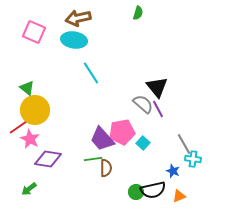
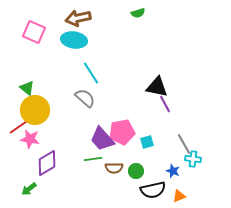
green semicircle: rotated 56 degrees clockwise
black triangle: rotated 40 degrees counterclockwise
gray semicircle: moved 58 px left, 6 px up
purple line: moved 7 px right, 5 px up
pink star: rotated 18 degrees counterclockwise
cyan square: moved 4 px right, 1 px up; rotated 32 degrees clockwise
purple diamond: moved 1 px left, 4 px down; rotated 40 degrees counterclockwise
brown semicircle: moved 8 px right; rotated 90 degrees clockwise
green circle: moved 21 px up
